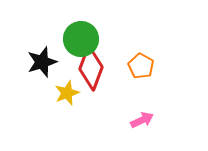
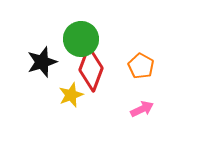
red diamond: moved 1 px down
yellow star: moved 4 px right, 2 px down
pink arrow: moved 11 px up
